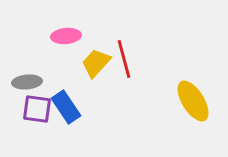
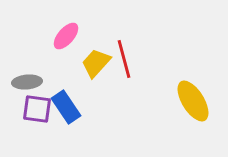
pink ellipse: rotated 44 degrees counterclockwise
